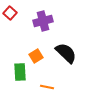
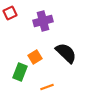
red square: rotated 24 degrees clockwise
orange square: moved 1 px left, 1 px down
green rectangle: rotated 24 degrees clockwise
orange line: rotated 32 degrees counterclockwise
